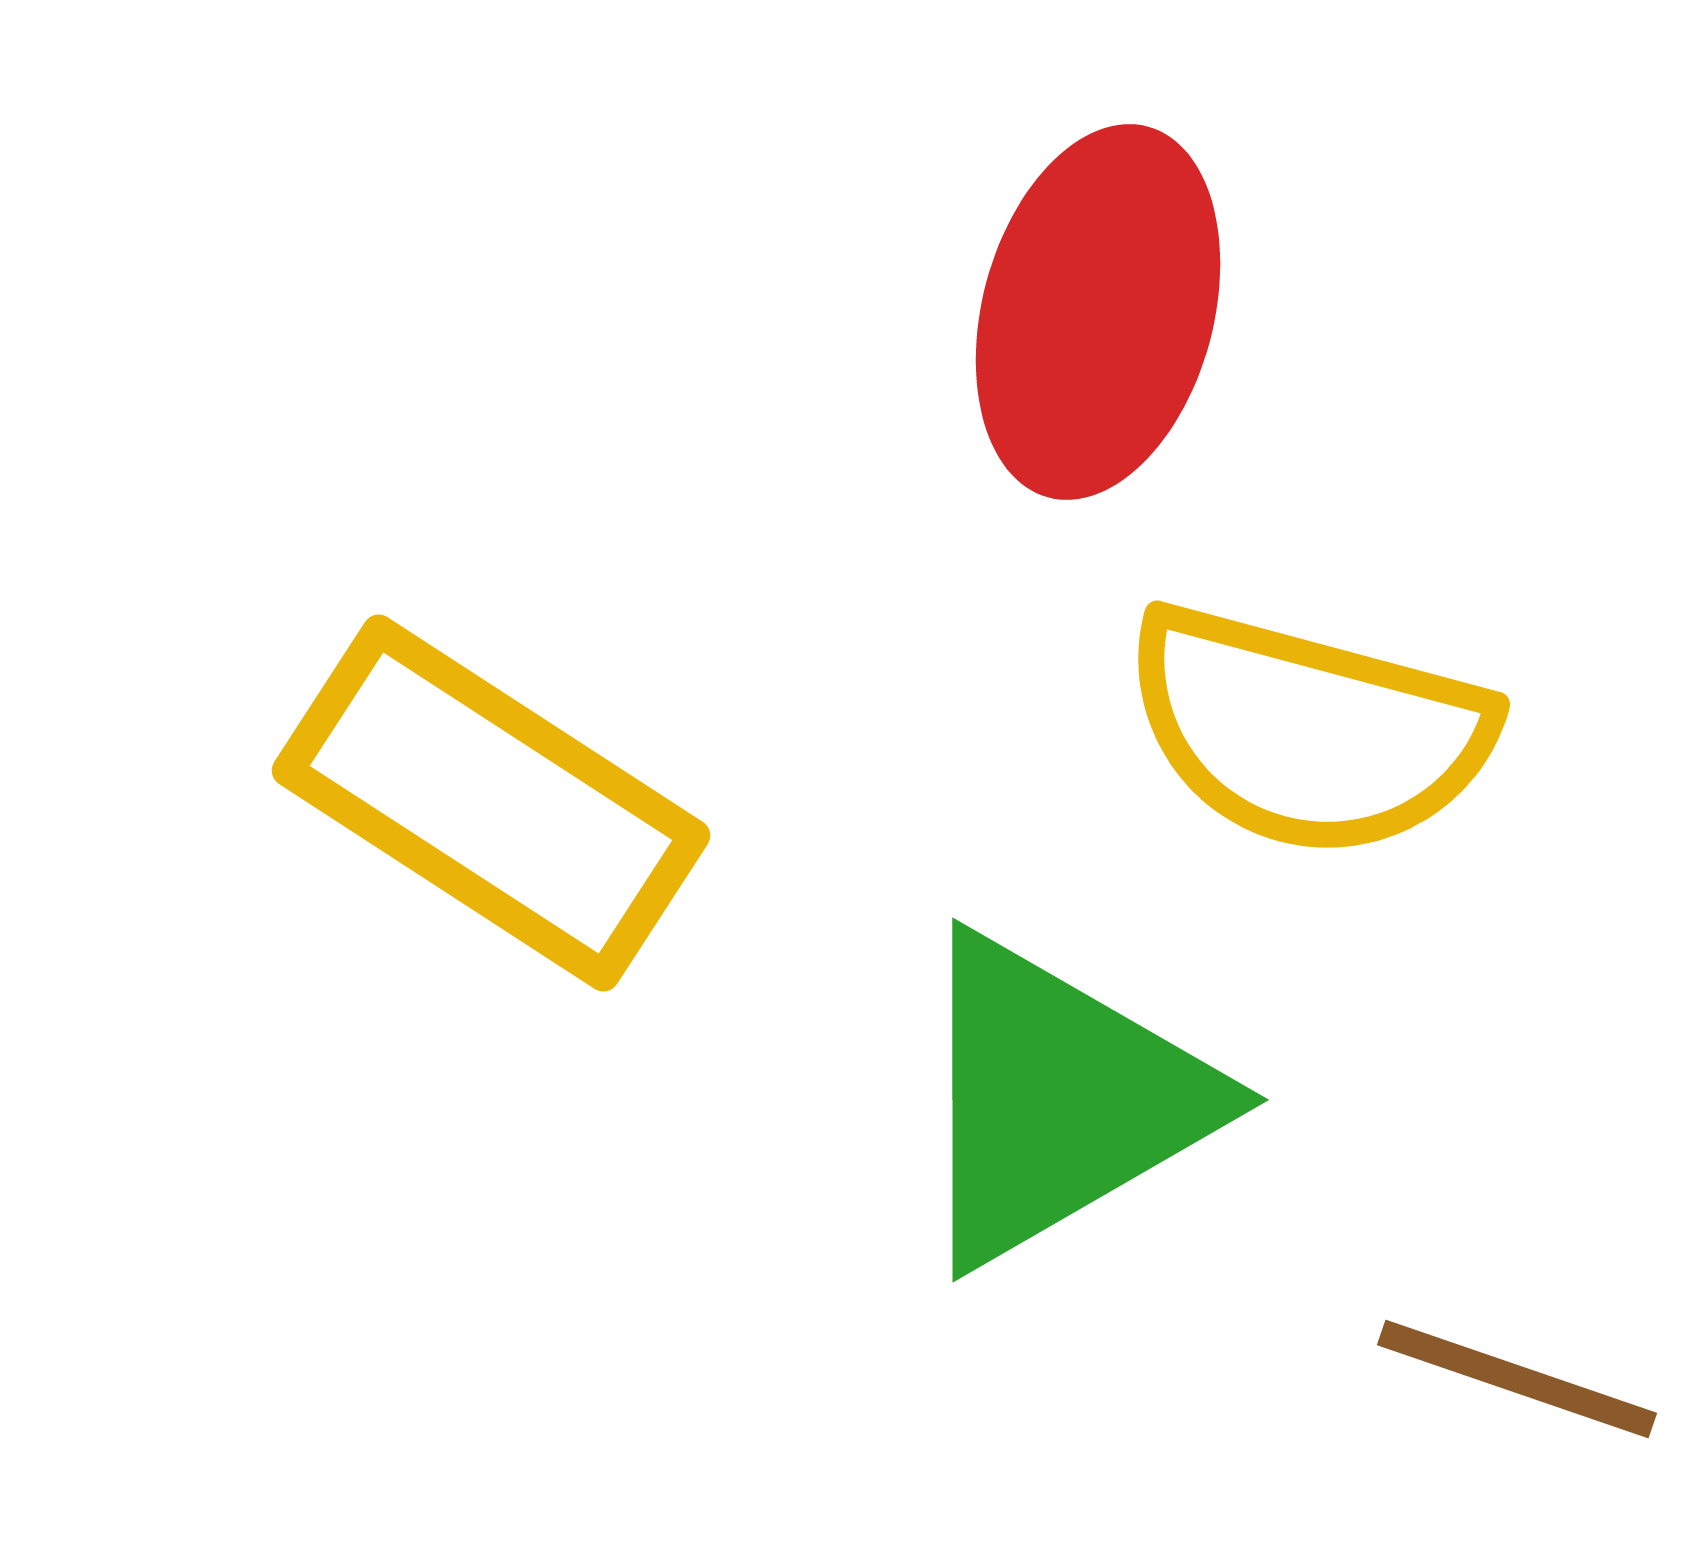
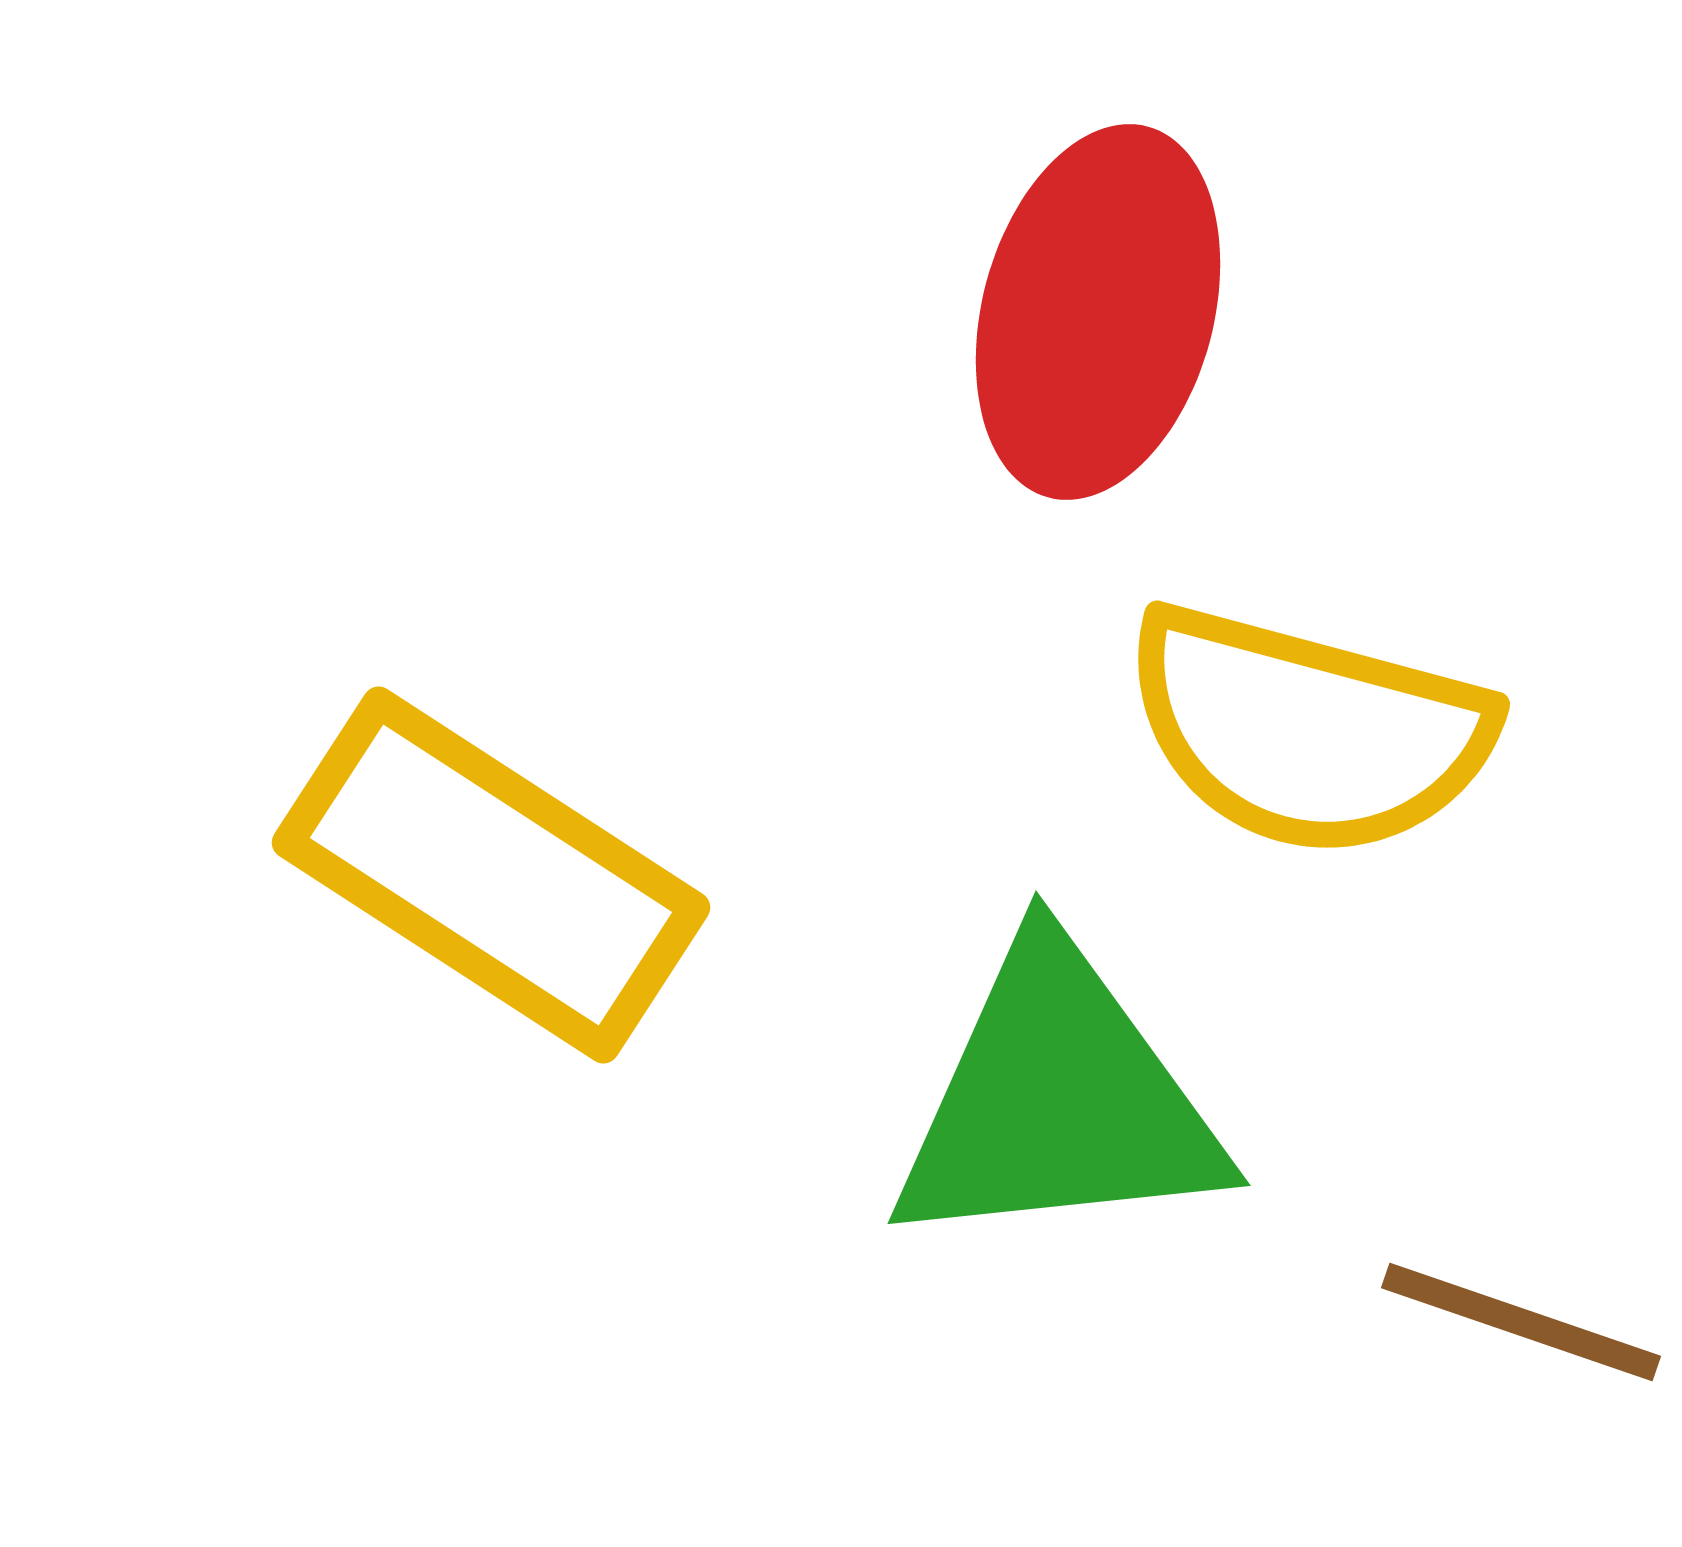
yellow rectangle: moved 72 px down
green triangle: rotated 24 degrees clockwise
brown line: moved 4 px right, 57 px up
